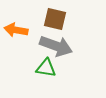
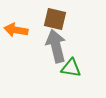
gray arrow: rotated 124 degrees counterclockwise
green triangle: moved 25 px right
